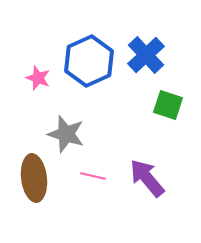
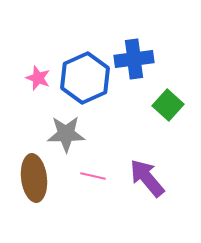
blue cross: moved 12 px left, 4 px down; rotated 36 degrees clockwise
blue hexagon: moved 4 px left, 17 px down
green square: rotated 24 degrees clockwise
gray star: rotated 18 degrees counterclockwise
